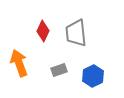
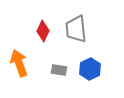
gray trapezoid: moved 4 px up
gray rectangle: rotated 28 degrees clockwise
blue hexagon: moved 3 px left, 7 px up
